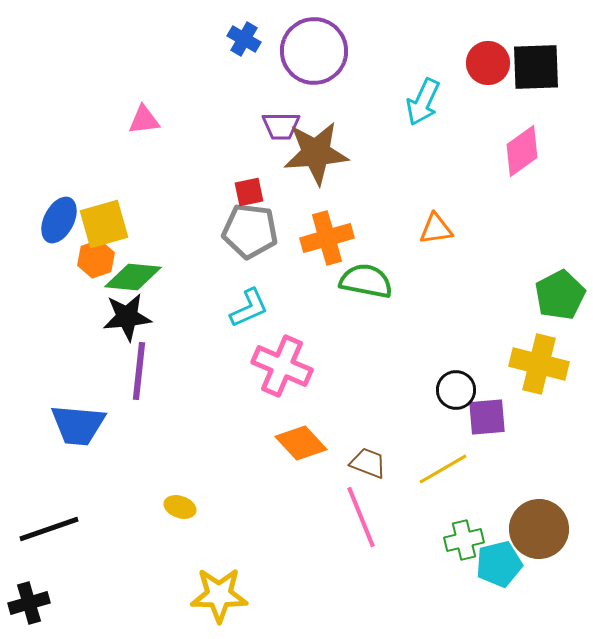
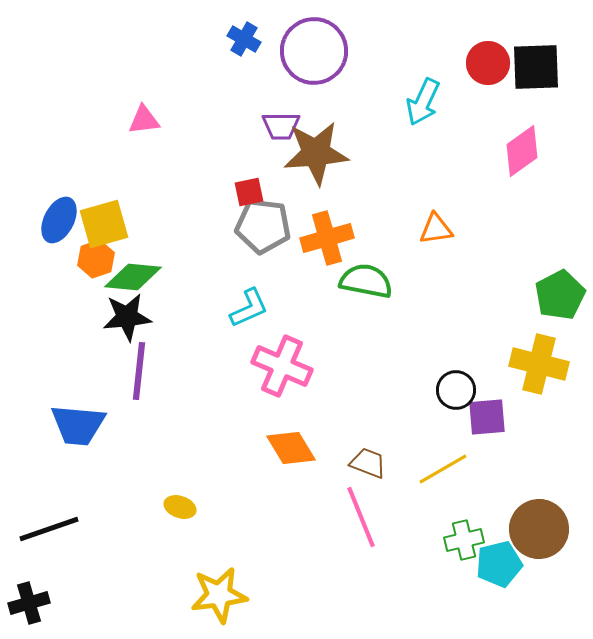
gray pentagon: moved 13 px right, 5 px up
orange diamond: moved 10 px left, 5 px down; rotated 12 degrees clockwise
yellow star: rotated 8 degrees counterclockwise
